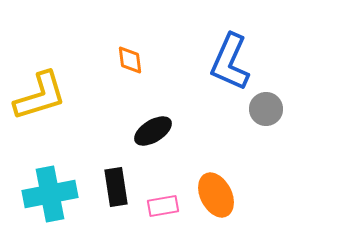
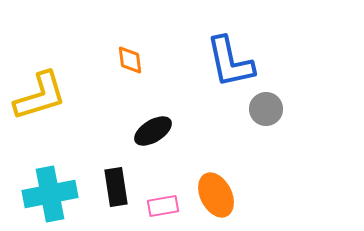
blue L-shape: rotated 36 degrees counterclockwise
